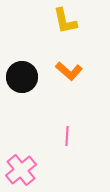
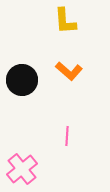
yellow L-shape: rotated 8 degrees clockwise
black circle: moved 3 px down
pink cross: moved 1 px right, 1 px up
